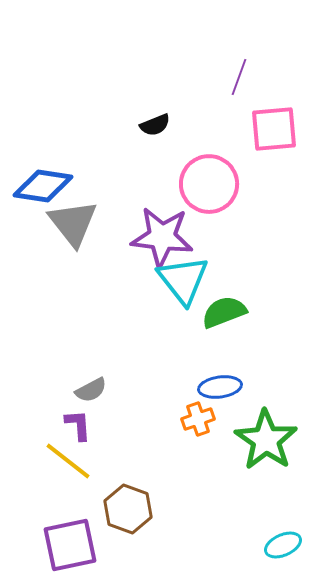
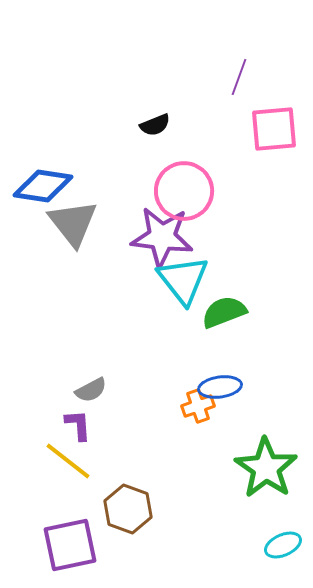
pink circle: moved 25 px left, 7 px down
orange cross: moved 13 px up
green star: moved 28 px down
